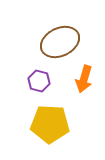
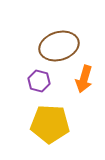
brown ellipse: moved 1 px left, 4 px down; rotated 9 degrees clockwise
